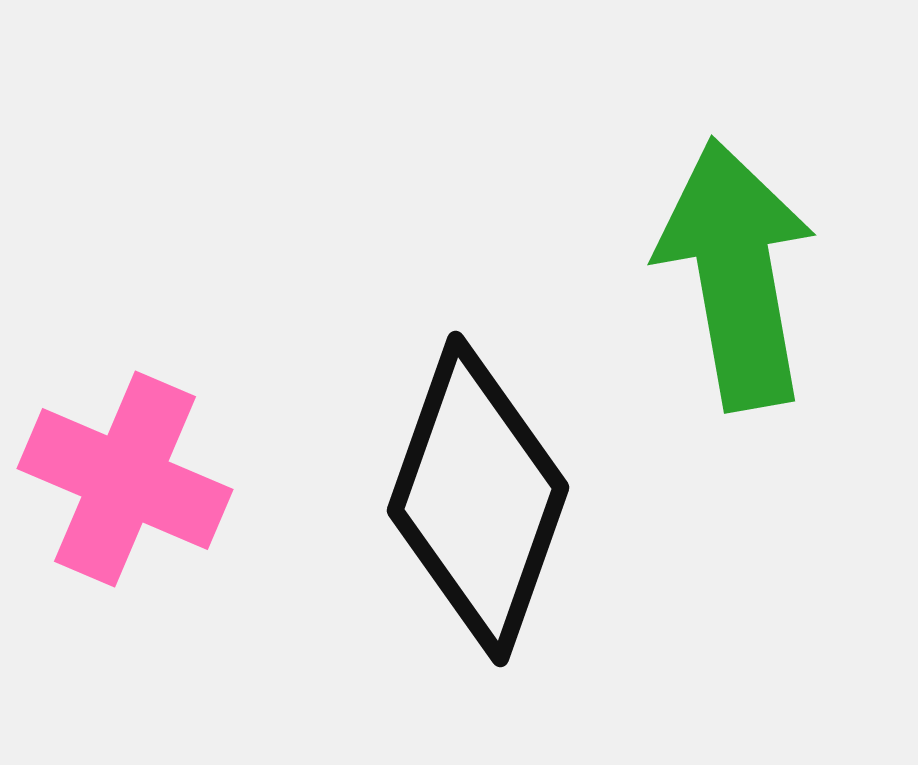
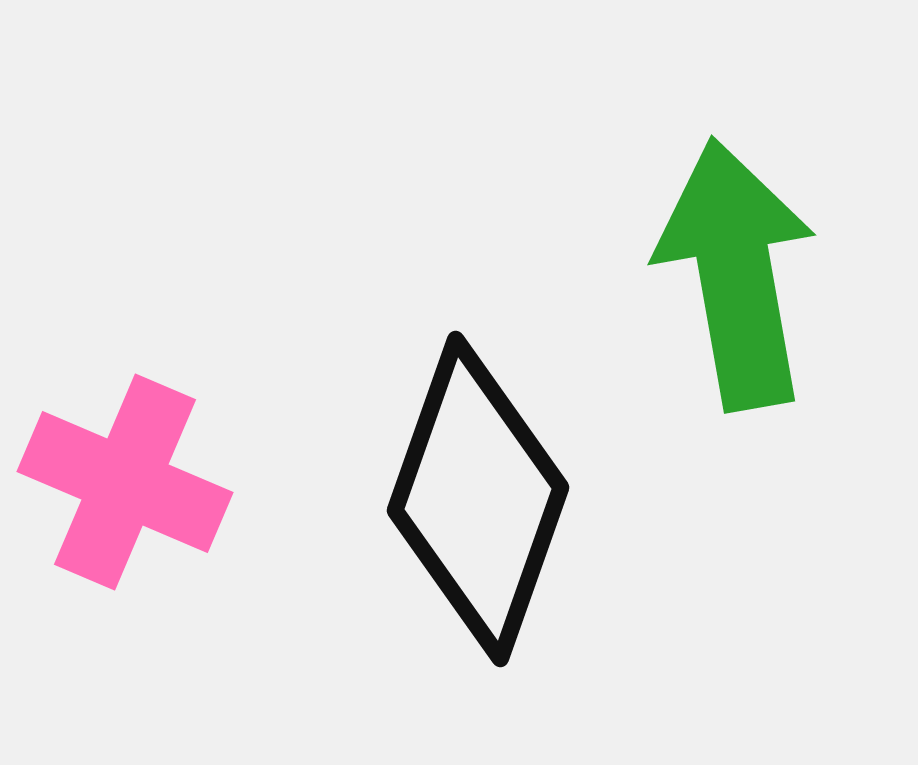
pink cross: moved 3 px down
